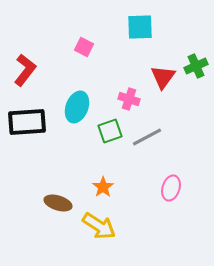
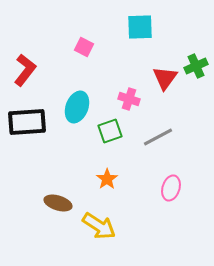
red triangle: moved 2 px right, 1 px down
gray line: moved 11 px right
orange star: moved 4 px right, 8 px up
